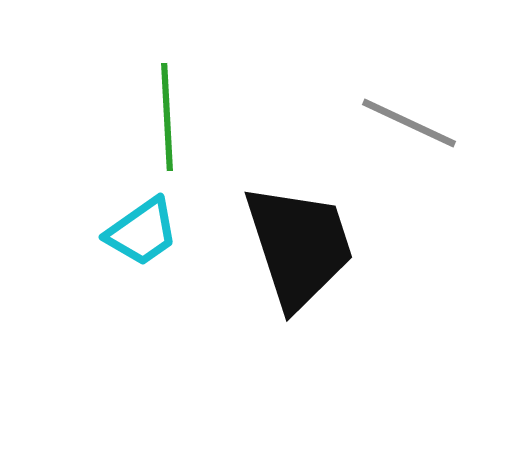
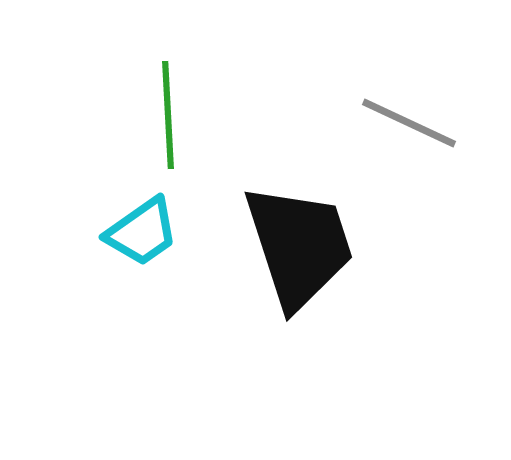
green line: moved 1 px right, 2 px up
